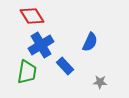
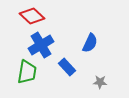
red diamond: rotated 15 degrees counterclockwise
blue semicircle: moved 1 px down
blue rectangle: moved 2 px right, 1 px down
